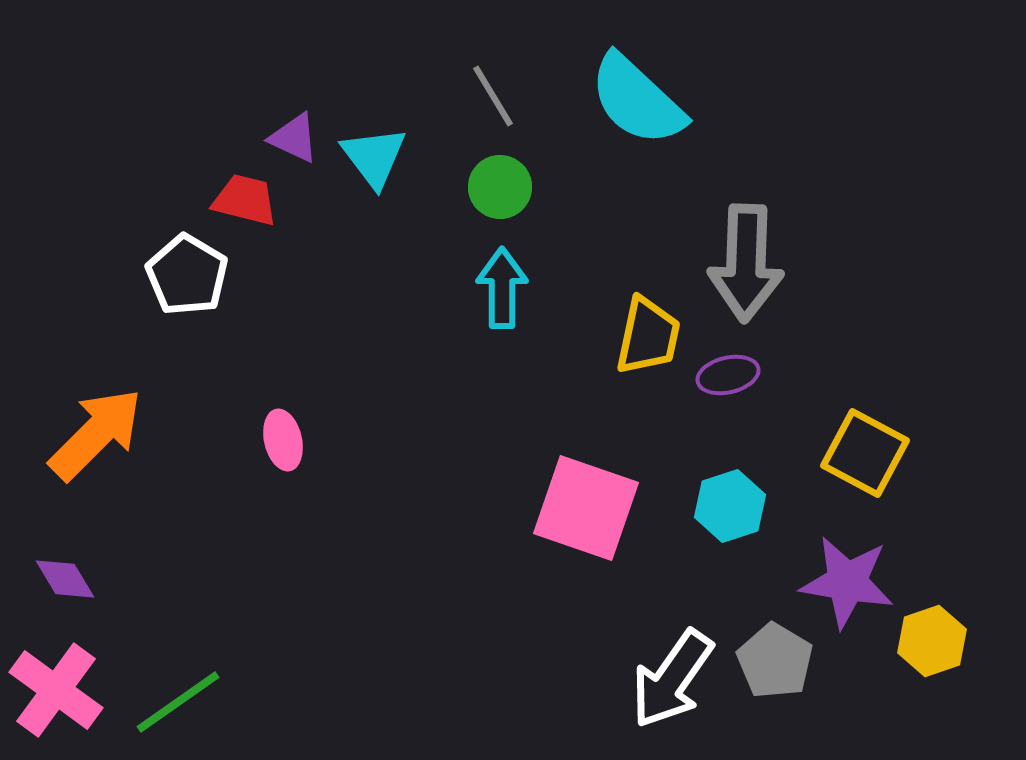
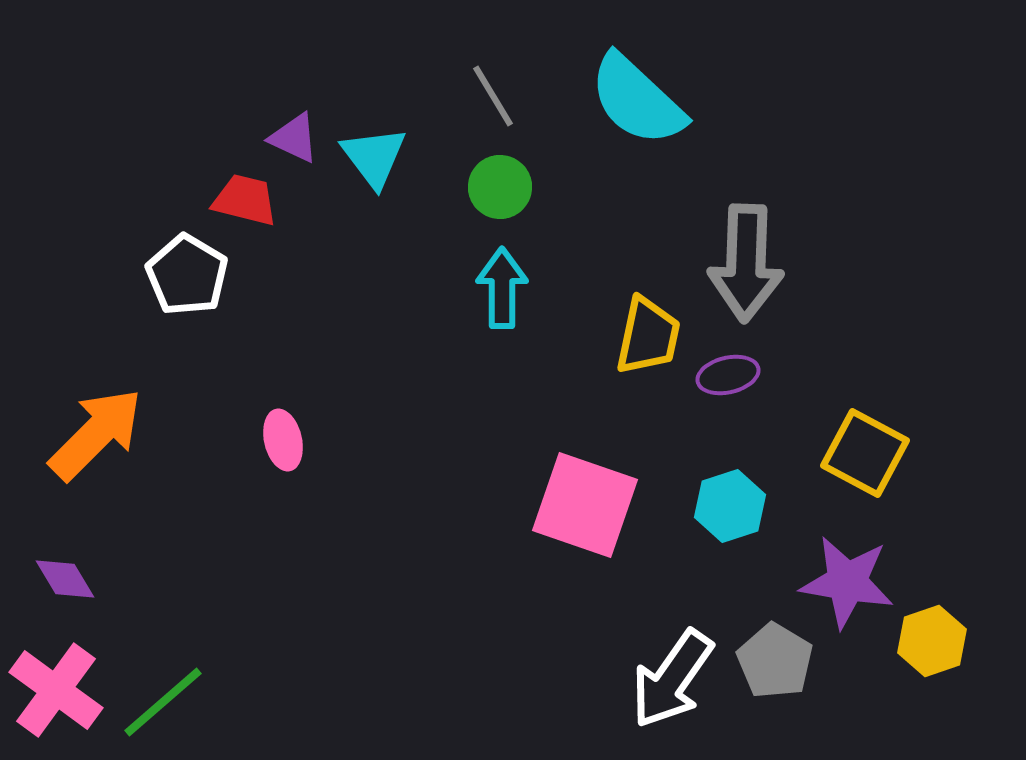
pink square: moved 1 px left, 3 px up
green line: moved 15 px left; rotated 6 degrees counterclockwise
